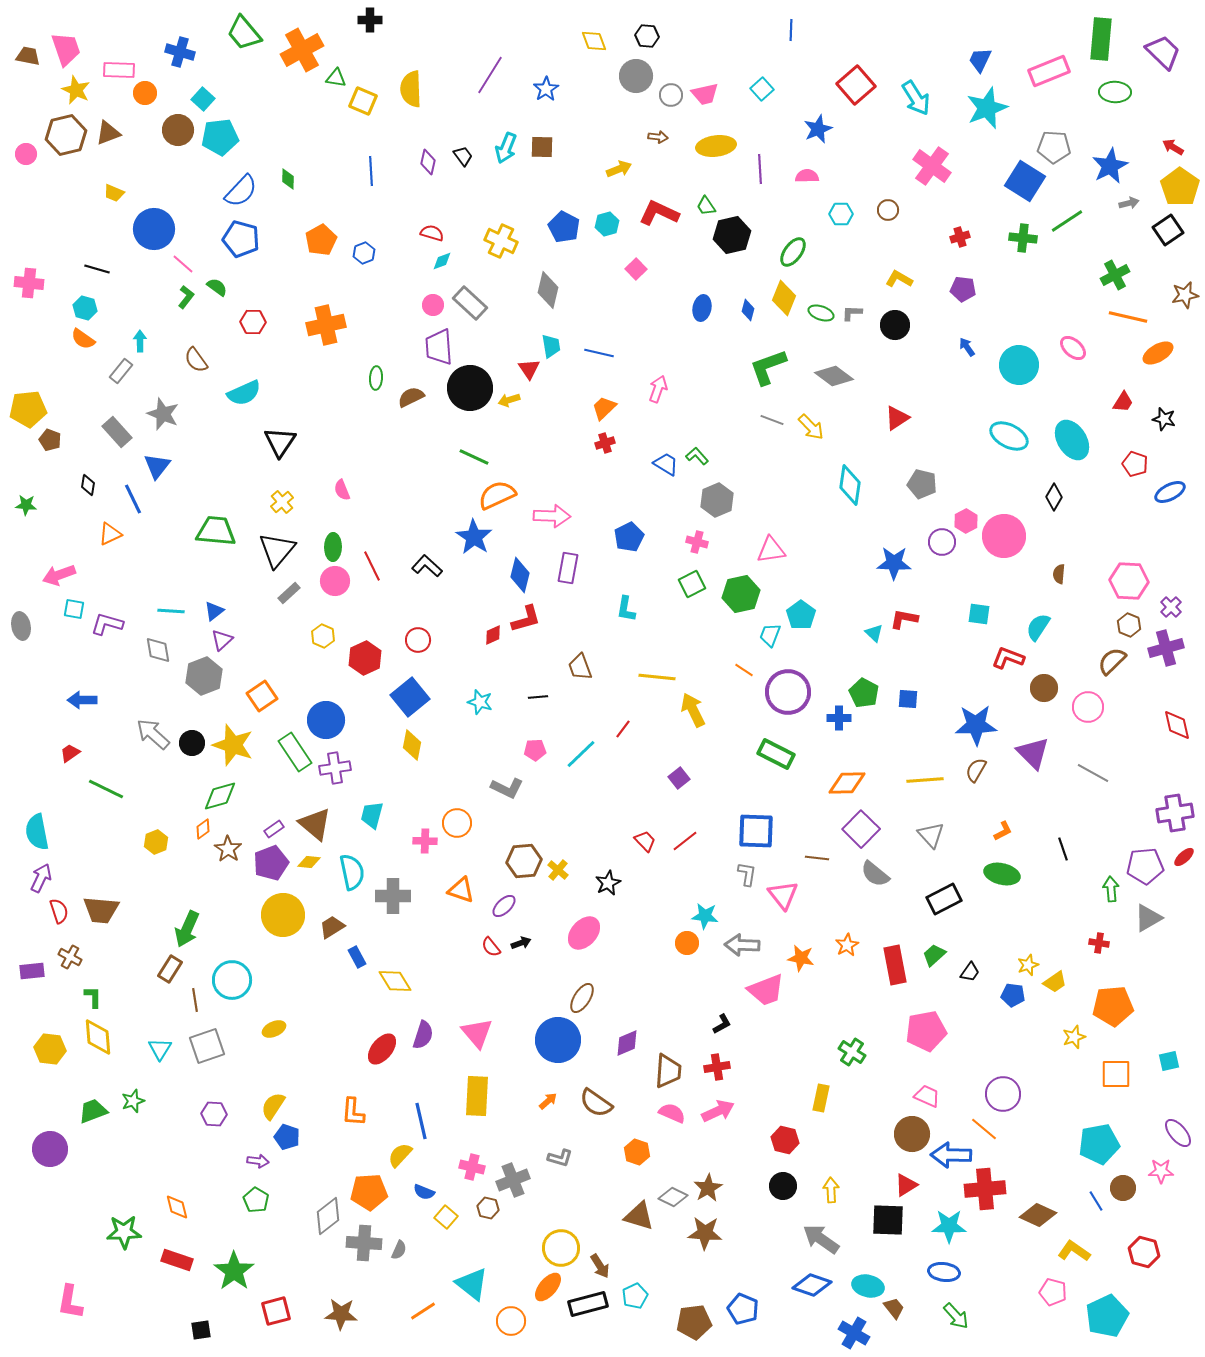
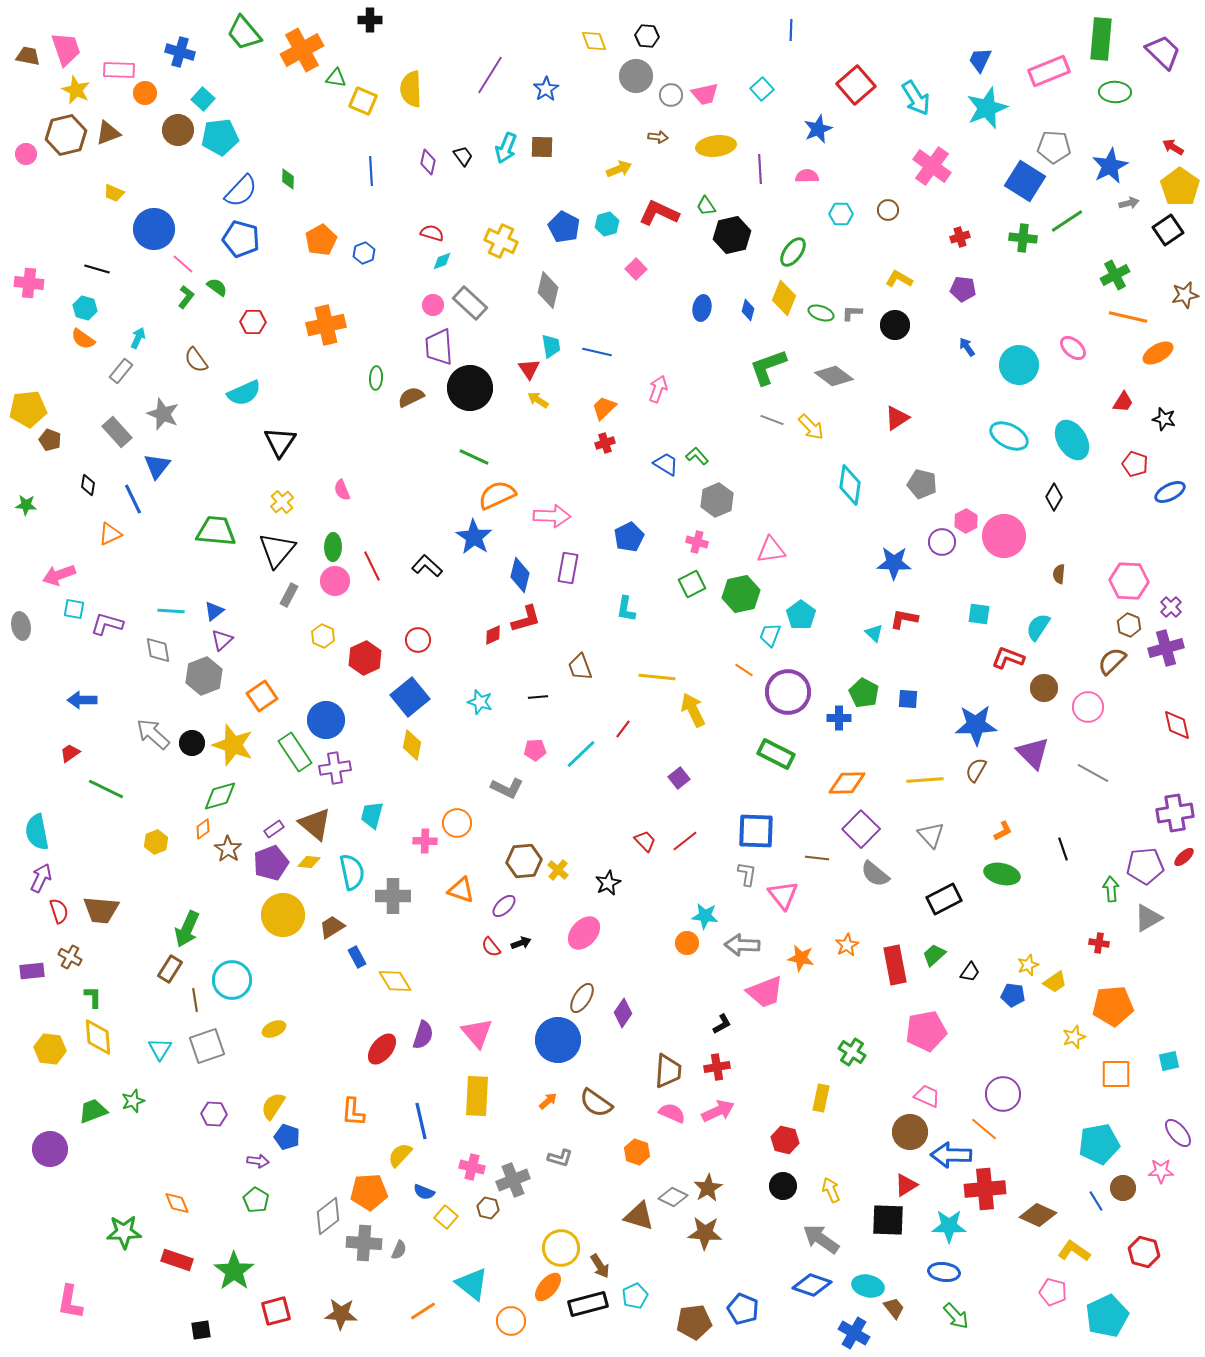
cyan arrow at (140, 341): moved 2 px left, 3 px up; rotated 25 degrees clockwise
blue line at (599, 353): moved 2 px left, 1 px up
yellow arrow at (509, 400): moved 29 px right; rotated 50 degrees clockwise
gray rectangle at (289, 593): moved 2 px down; rotated 20 degrees counterclockwise
pink trapezoid at (766, 990): moved 1 px left, 2 px down
purple diamond at (627, 1043): moved 4 px left, 30 px up; rotated 32 degrees counterclockwise
brown circle at (912, 1134): moved 2 px left, 2 px up
yellow arrow at (831, 1190): rotated 20 degrees counterclockwise
orange diamond at (177, 1207): moved 4 px up; rotated 8 degrees counterclockwise
